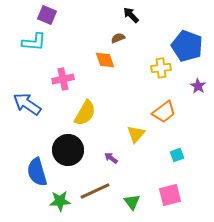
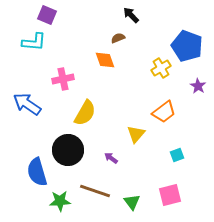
yellow cross: rotated 24 degrees counterclockwise
brown line: rotated 44 degrees clockwise
